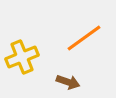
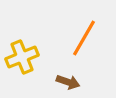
orange line: rotated 24 degrees counterclockwise
